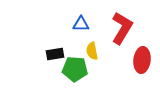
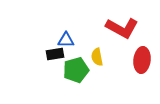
blue triangle: moved 15 px left, 16 px down
red L-shape: rotated 88 degrees clockwise
yellow semicircle: moved 5 px right, 6 px down
green pentagon: moved 1 px right, 1 px down; rotated 20 degrees counterclockwise
